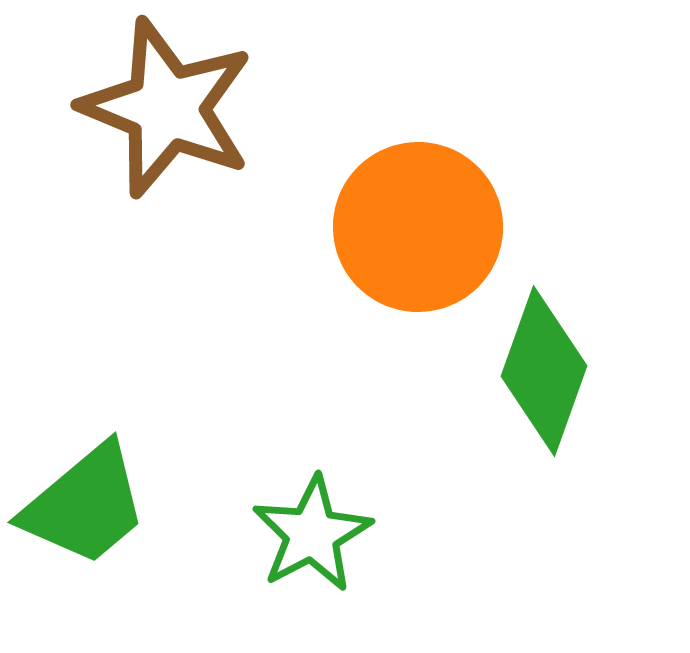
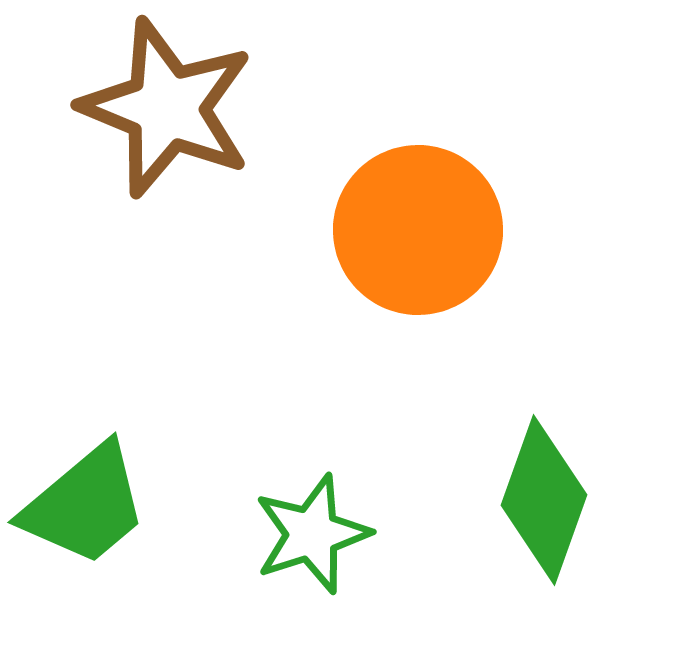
orange circle: moved 3 px down
green diamond: moved 129 px down
green star: rotated 10 degrees clockwise
